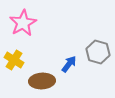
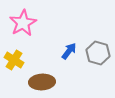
gray hexagon: moved 1 px down
blue arrow: moved 13 px up
brown ellipse: moved 1 px down
